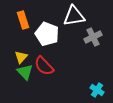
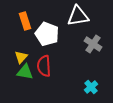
white triangle: moved 4 px right
orange rectangle: moved 2 px right, 1 px down
gray cross: moved 7 px down; rotated 30 degrees counterclockwise
red semicircle: rotated 40 degrees clockwise
green triangle: rotated 36 degrees counterclockwise
cyan cross: moved 6 px left, 3 px up; rotated 16 degrees clockwise
